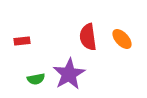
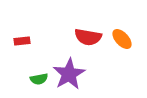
red semicircle: rotated 72 degrees counterclockwise
green semicircle: moved 3 px right
